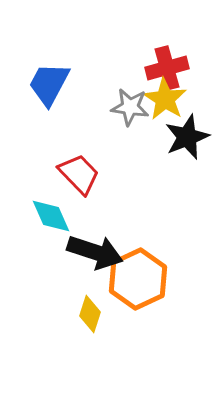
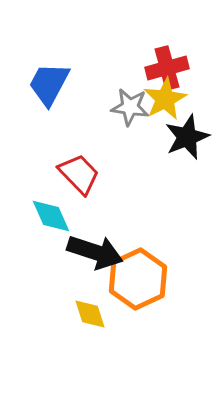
yellow star: rotated 12 degrees clockwise
yellow diamond: rotated 36 degrees counterclockwise
